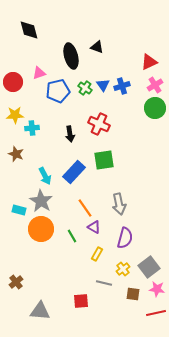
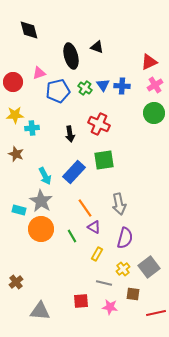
blue cross: rotated 21 degrees clockwise
green circle: moved 1 px left, 5 px down
pink star: moved 47 px left, 18 px down
